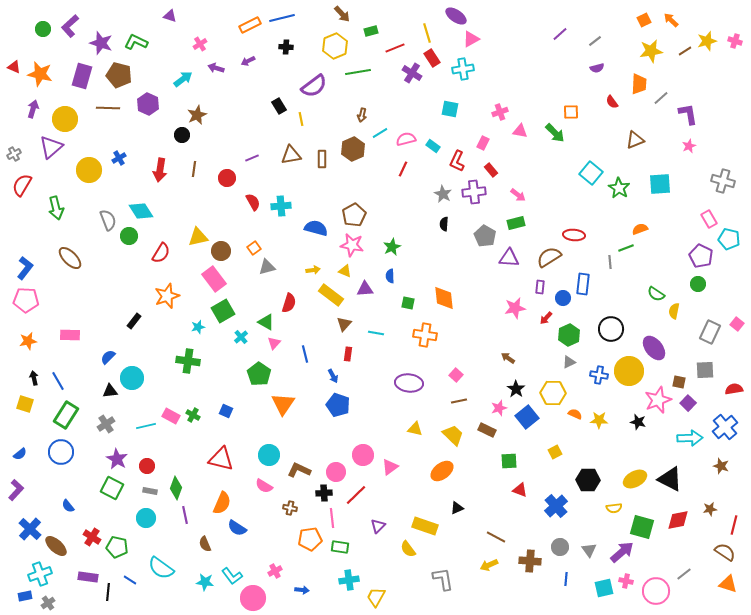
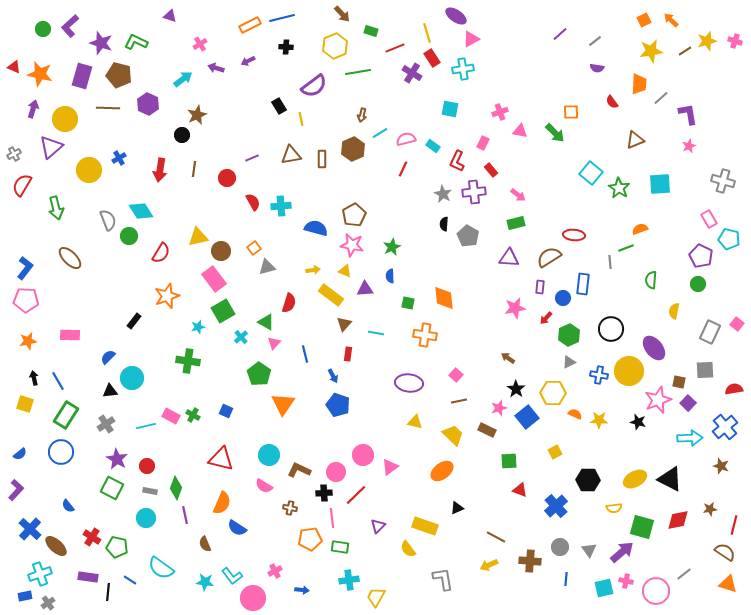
green rectangle at (371, 31): rotated 32 degrees clockwise
purple semicircle at (597, 68): rotated 24 degrees clockwise
gray pentagon at (485, 236): moved 17 px left
green semicircle at (656, 294): moved 5 px left, 14 px up; rotated 60 degrees clockwise
yellow triangle at (415, 429): moved 7 px up
